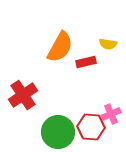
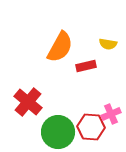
red rectangle: moved 4 px down
red cross: moved 5 px right, 7 px down; rotated 16 degrees counterclockwise
